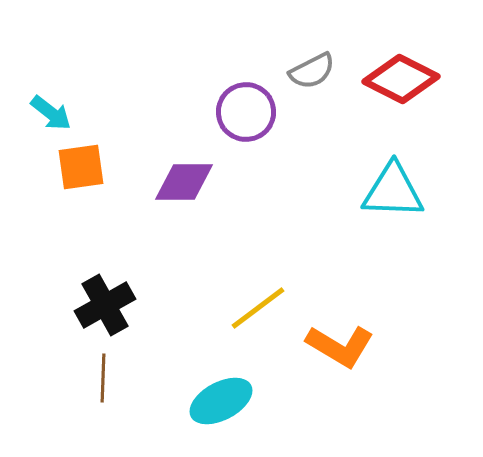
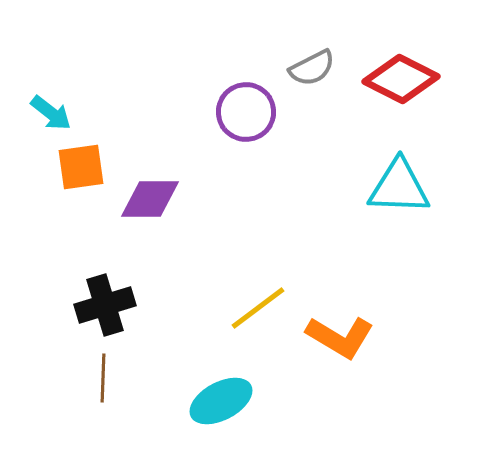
gray semicircle: moved 3 px up
purple diamond: moved 34 px left, 17 px down
cyan triangle: moved 6 px right, 4 px up
black cross: rotated 12 degrees clockwise
orange L-shape: moved 9 px up
